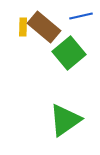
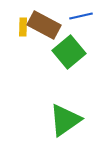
brown rectangle: moved 2 px up; rotated 12 degrees counterclockwise
green square: moved 1 px up
